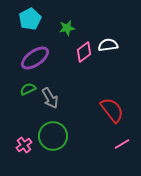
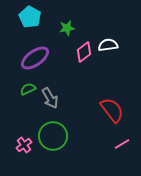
cyan pentagon: moved 2 px up; rotated 15 degrees counterclockwise
